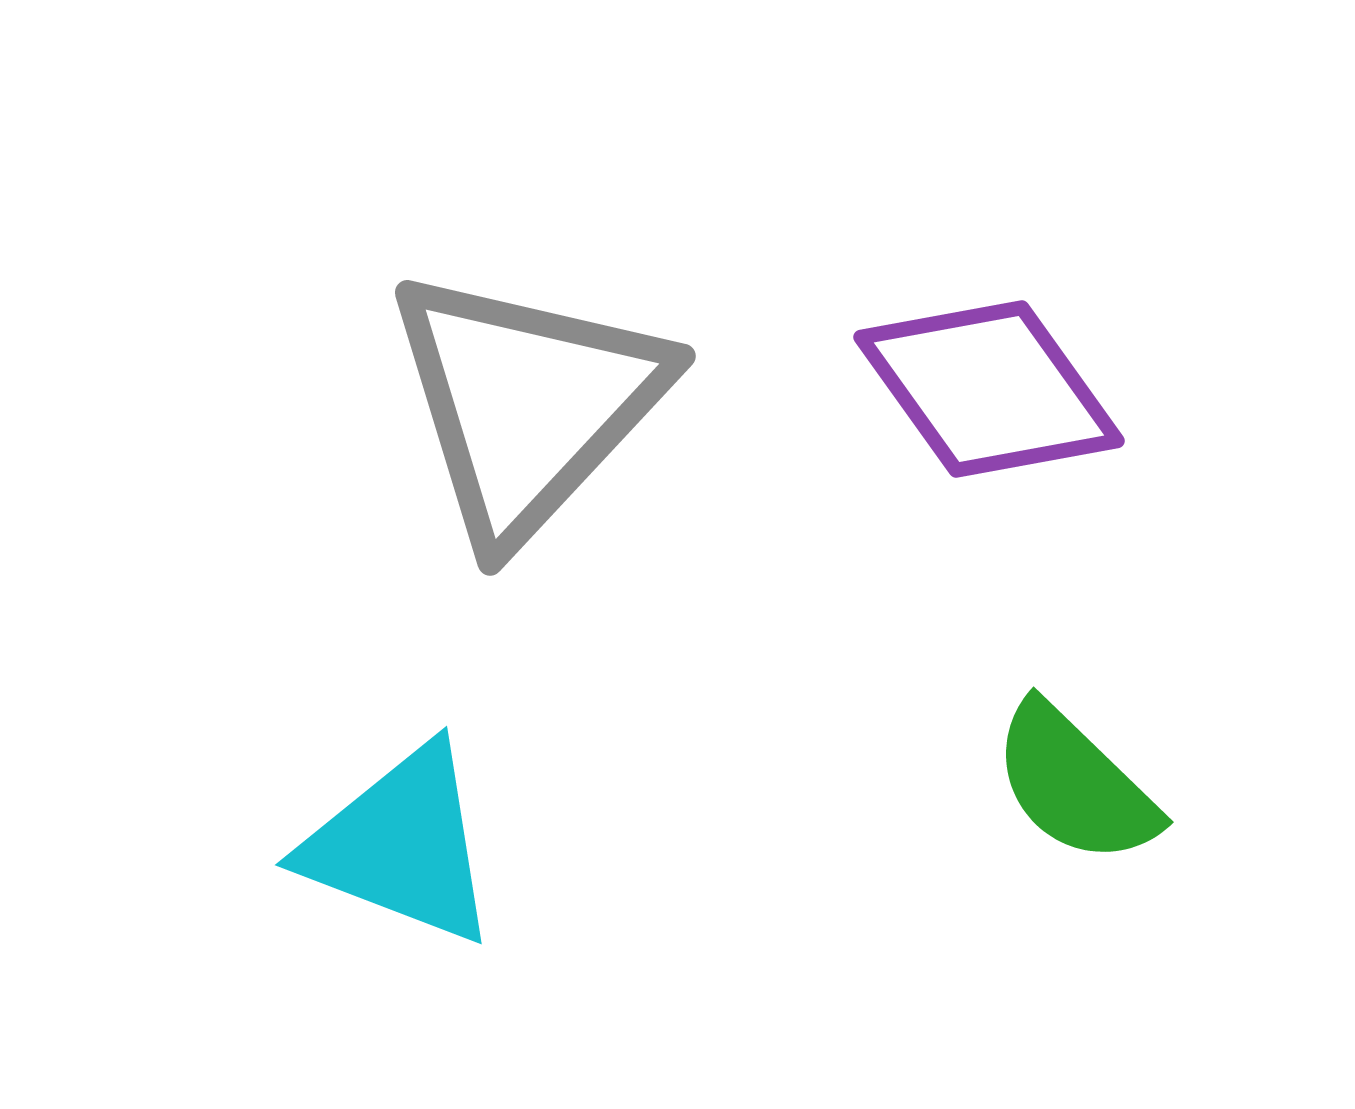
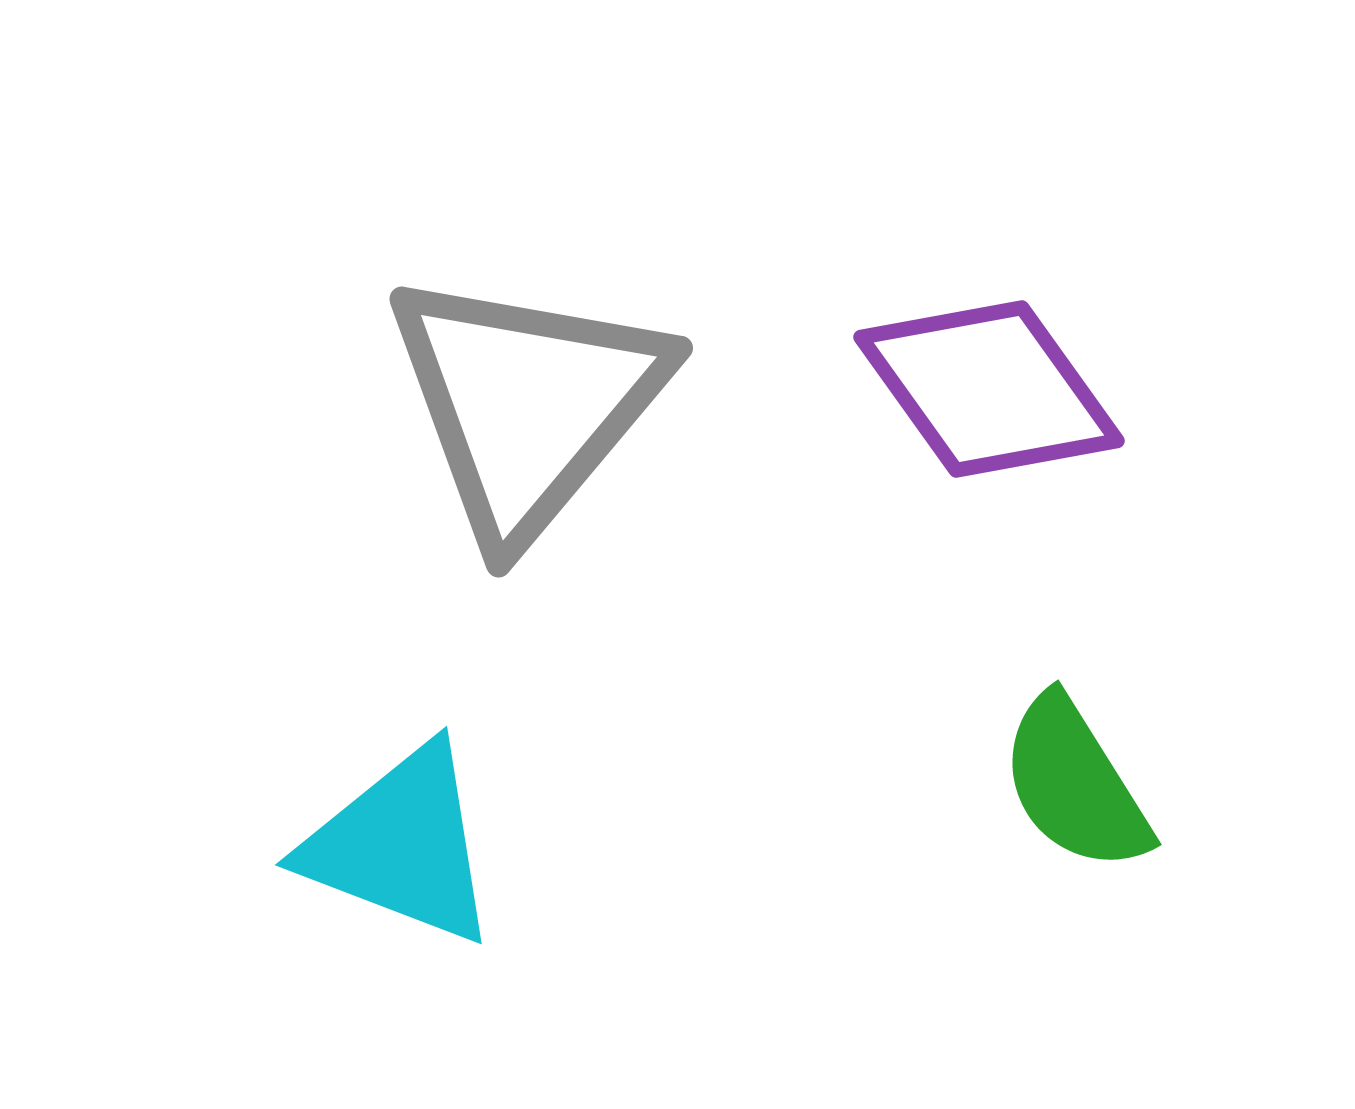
gray triangle: rotated 3 degrees counterclockwise
green semicircle: rotated 14 degrees clockwise
